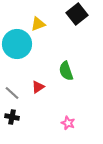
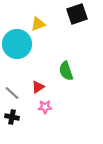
black square: rotated 20 degrees clockwise
pink star: moved 23 px left, 16 px up; rotated 24 degrees counterclockwise
